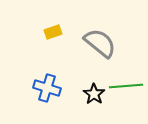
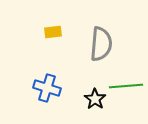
yellow rectangle: rotated 12 degrees clockwise
gray semicircle: moved 1 px right, 1 px down; rotated 56 degrees clockwise
black star: moved 1 px right, 5 px down
